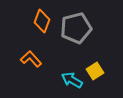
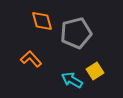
orange diamond: rotated 35 degrees counterclockwise
gray pentagon: moved 5 px down
